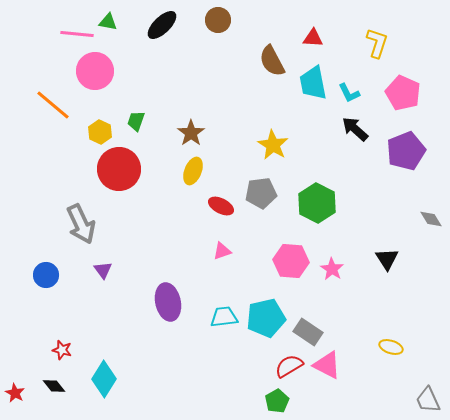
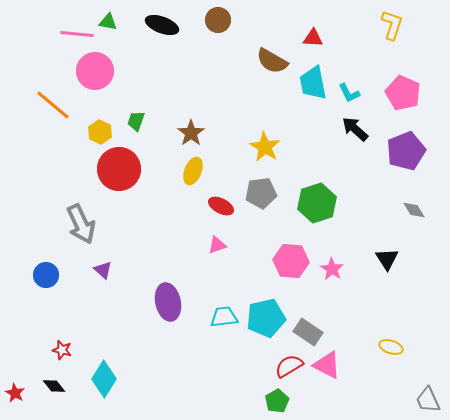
black ellipse at (162, 25): rotated 64 degrees clockwise
yellow L-shape at (377, 43): moved 15 px right, 18 px up
brown semicircle at (272, 61): rotated 32 degrees counterclockwise
yellow star at (273, 145): moved 8 px left, 2 px down
green hexagon at (317, 203): rotated 15 degrees clockwise
gray diamond at (431, 219): moved 17 px left, 9 px up
pink triangle at (222, 251): moved 5 px left, 6 px up
purple triangle at (103, 270): rotated 12 degrees counterclockwise
